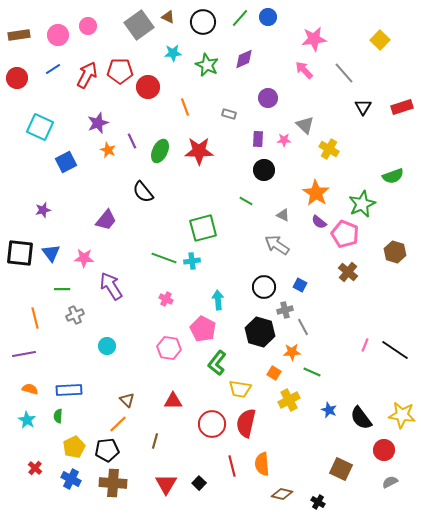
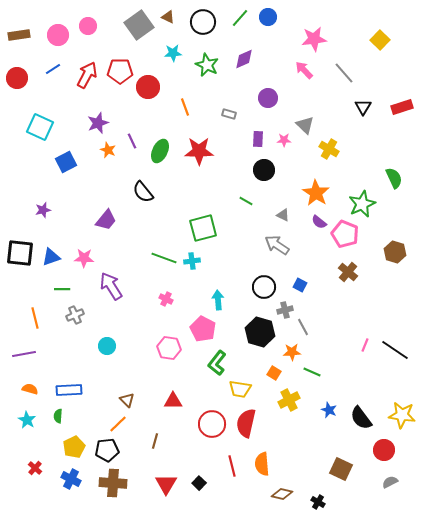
green semicircle at (393, 176): moved 1 px right, 2 px down; rotated 95 degrees counterclockwise
blue triangle at (51, 253): moved 4 px down; rotated 48 degrees clockwise
